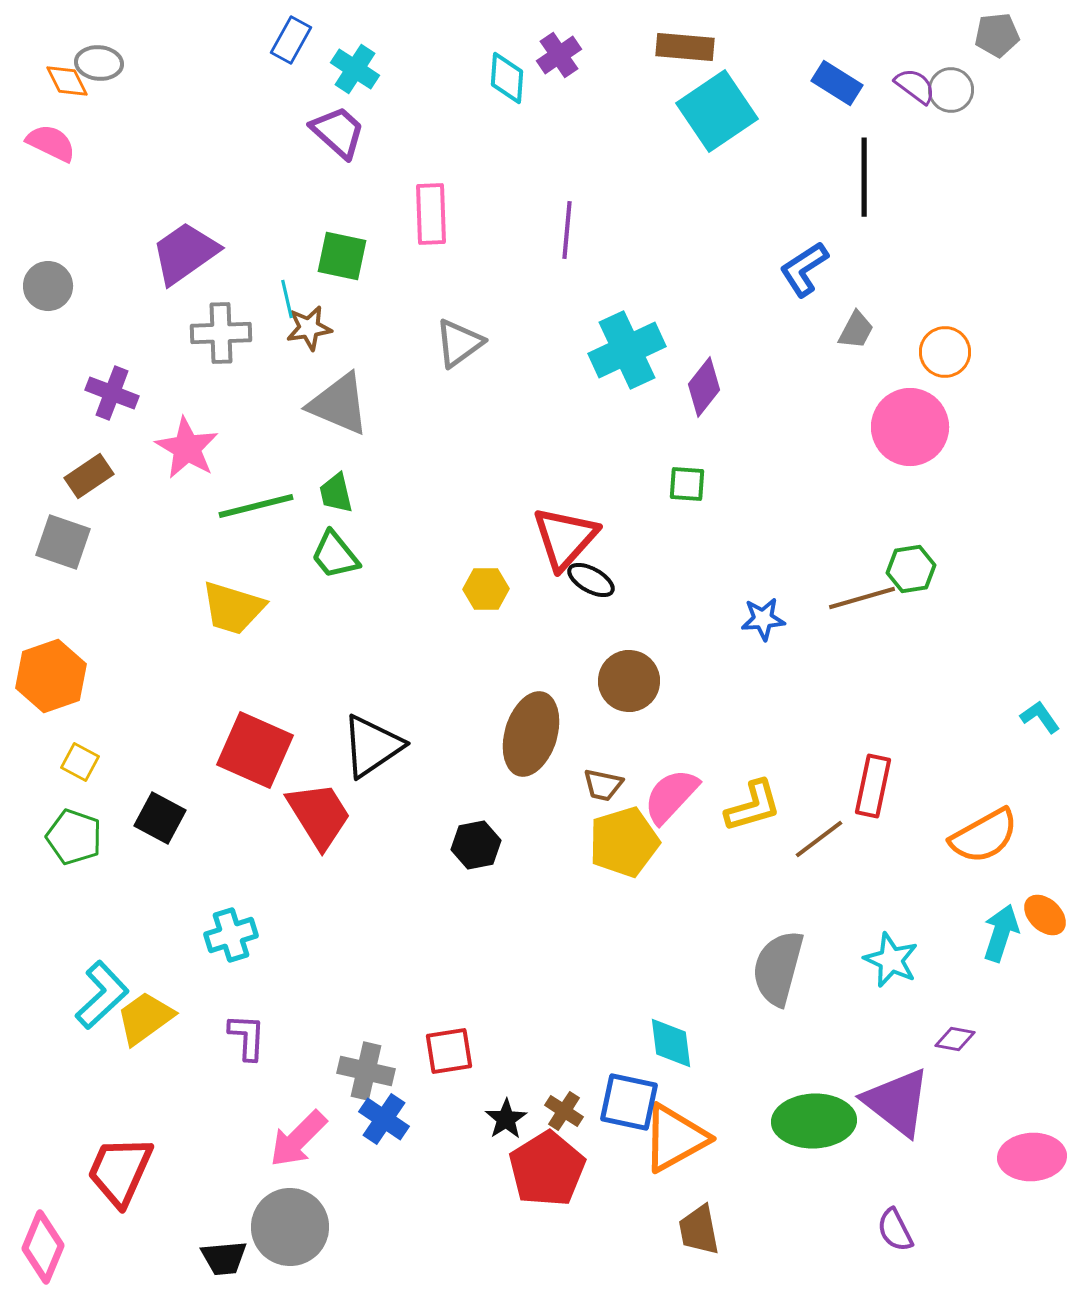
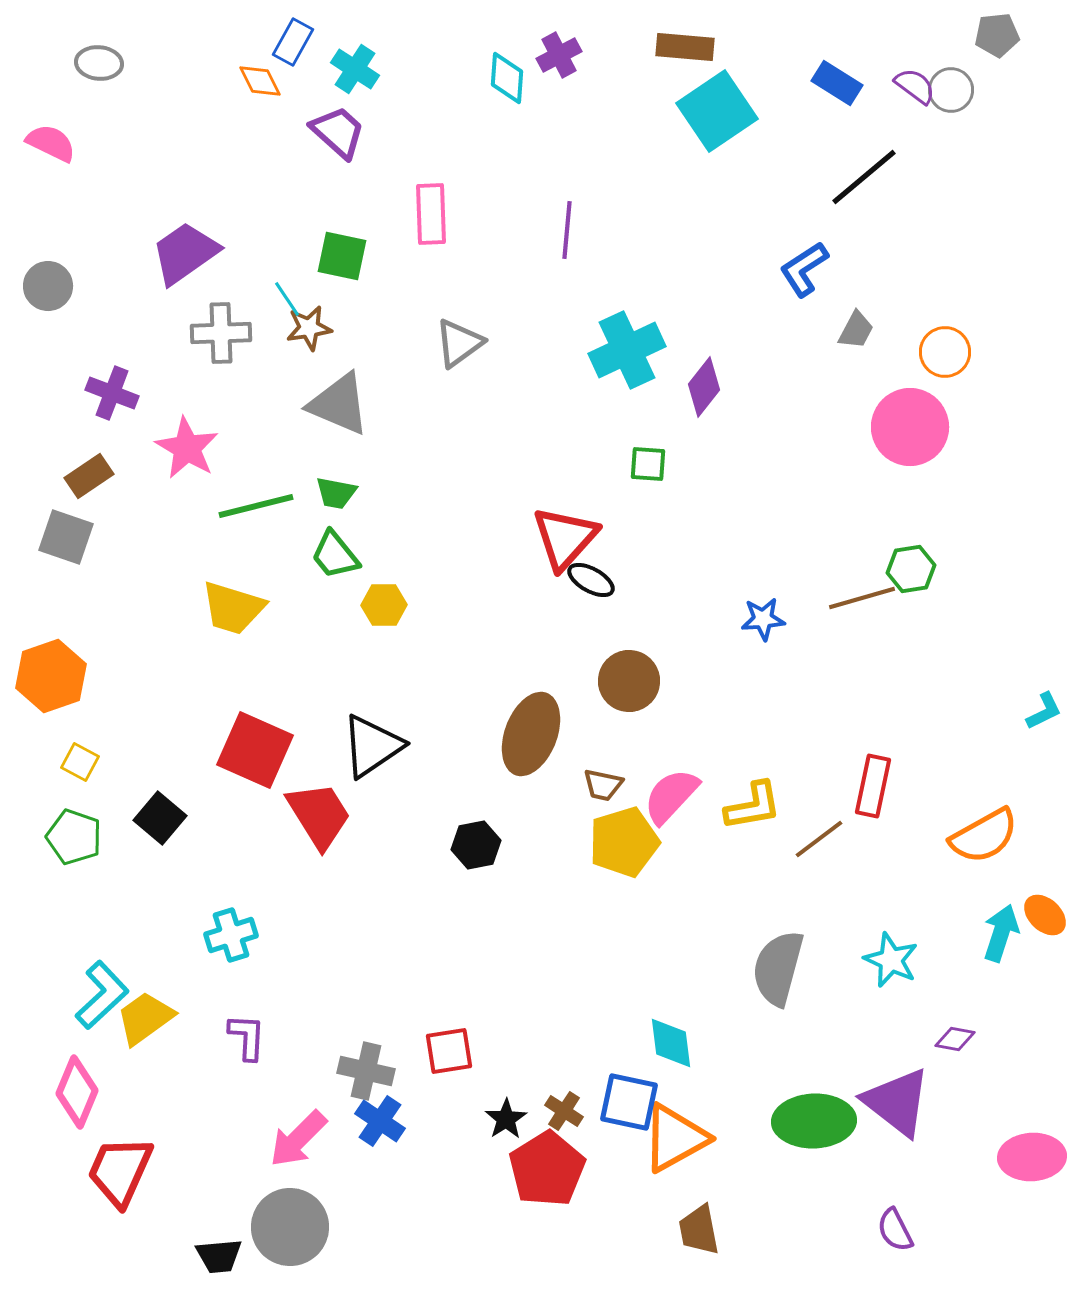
blue rectangle at (291, 40): moved 2 px right, 2 px down
purple cross at (559, 55): rotated 6 degrees clockwise
orange diamond at (67, 81): moved 193 px right
black line at (864, 177): rotated 50 degrees clockwise
cyan line at (287, 299): rotated 21 degrees counterclockwise
green square at (687, 484): moved 39 px left, 20 px up
green trapezoid at (336, 493): rotated 66 degrees counterclockwise
gray square at (63, 542): moved 3 px right, 5 px up
yellow hexagon at (486, 589): moved 102 px left, 16 px down
cyan L-shape at (1040, 717): moved 4 px right, 6 px up; rotated 99 degrees clockwise
brown ellipse at (531, 734): rotated 4 degrees clockwise
yellow L-shape at (753, 806): rotated 6 degrees clockwise
black square at (160, 818): rotated 12 degrees clockwise
blue cross at (384, 1119): moved 4 px left, 2 px down
pink diamond at (43, 1247): moved 34 px right, 155 px up
black trapezoid at (224, 1258): moved 5 px left, 2 px up
